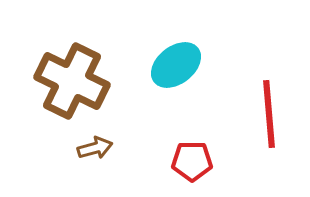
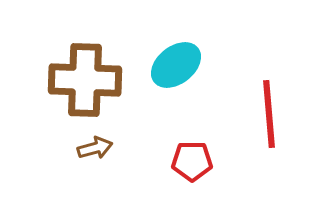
brown cross: moved 13 px right, 1 px up; rotated 24 degrees counterclockwise
